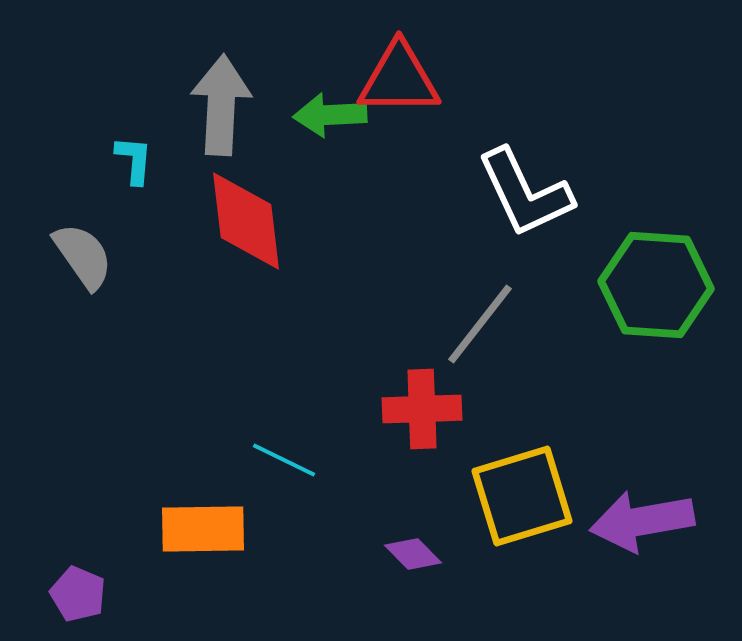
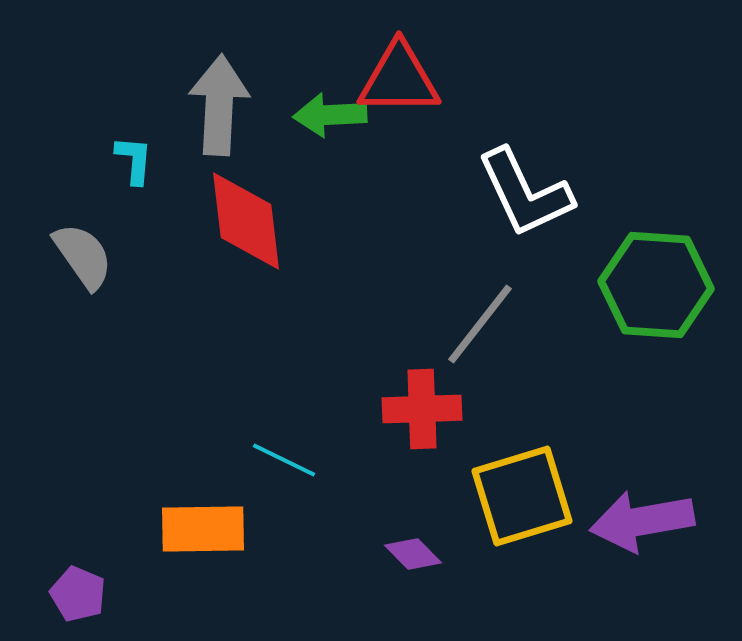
gray arrow: moved 2 px left
